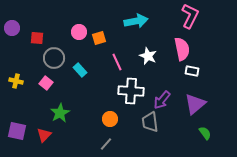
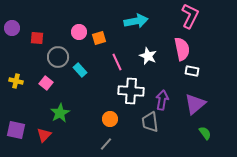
gray circle: moved 4 px right, 1 px up
purple arrow: rotated 150 degrees clockwise
purple square: moved 1 px left, 1 px up
